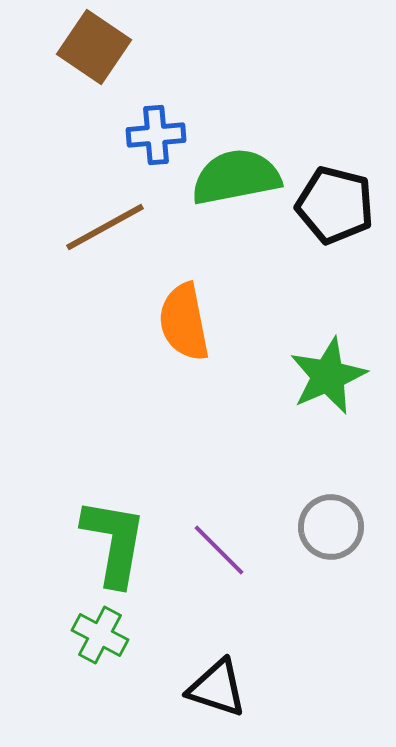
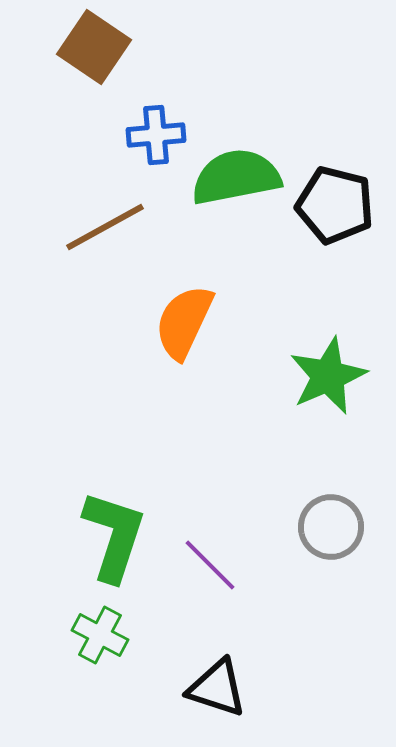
orange semicircle: rotated 36 degrees clockwise
green L-shape: moved 6 px up; rotated 8 degrees clockwise
purple line: moved 9 px left, 15 px down
